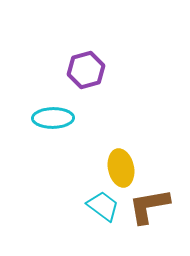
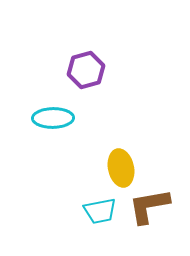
cyan trapezoid: moved 3 px left, 5 px down; rotated 132 degrees clockwise
